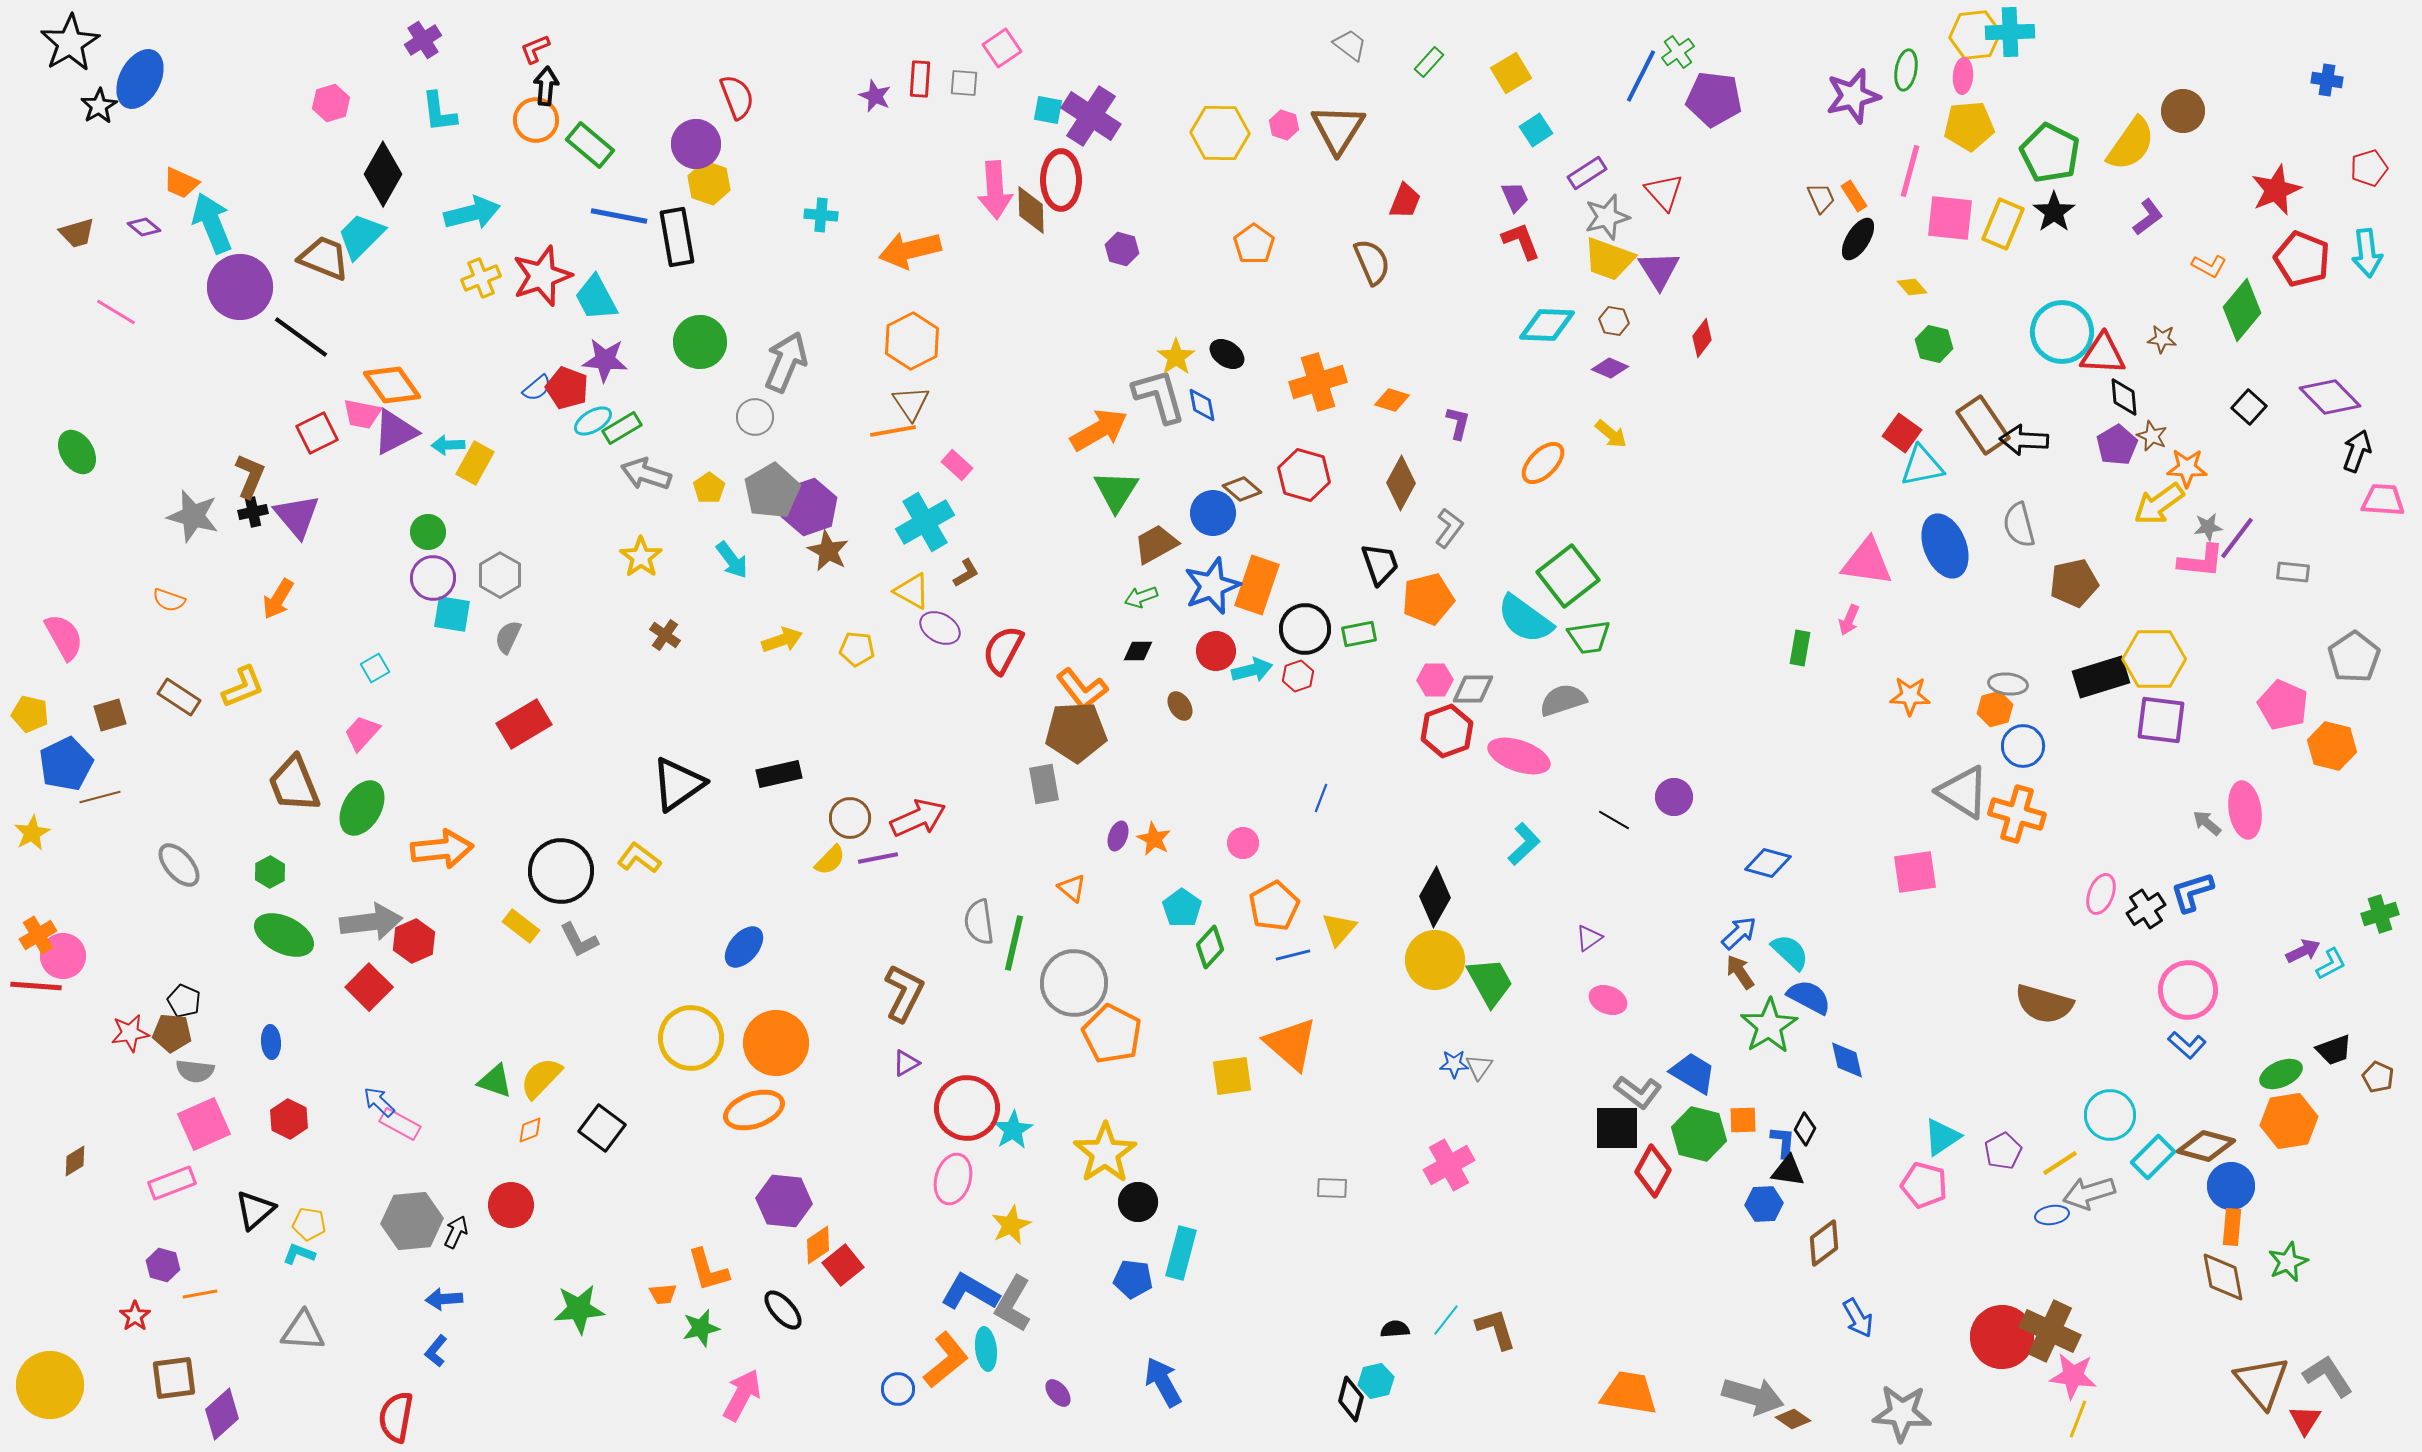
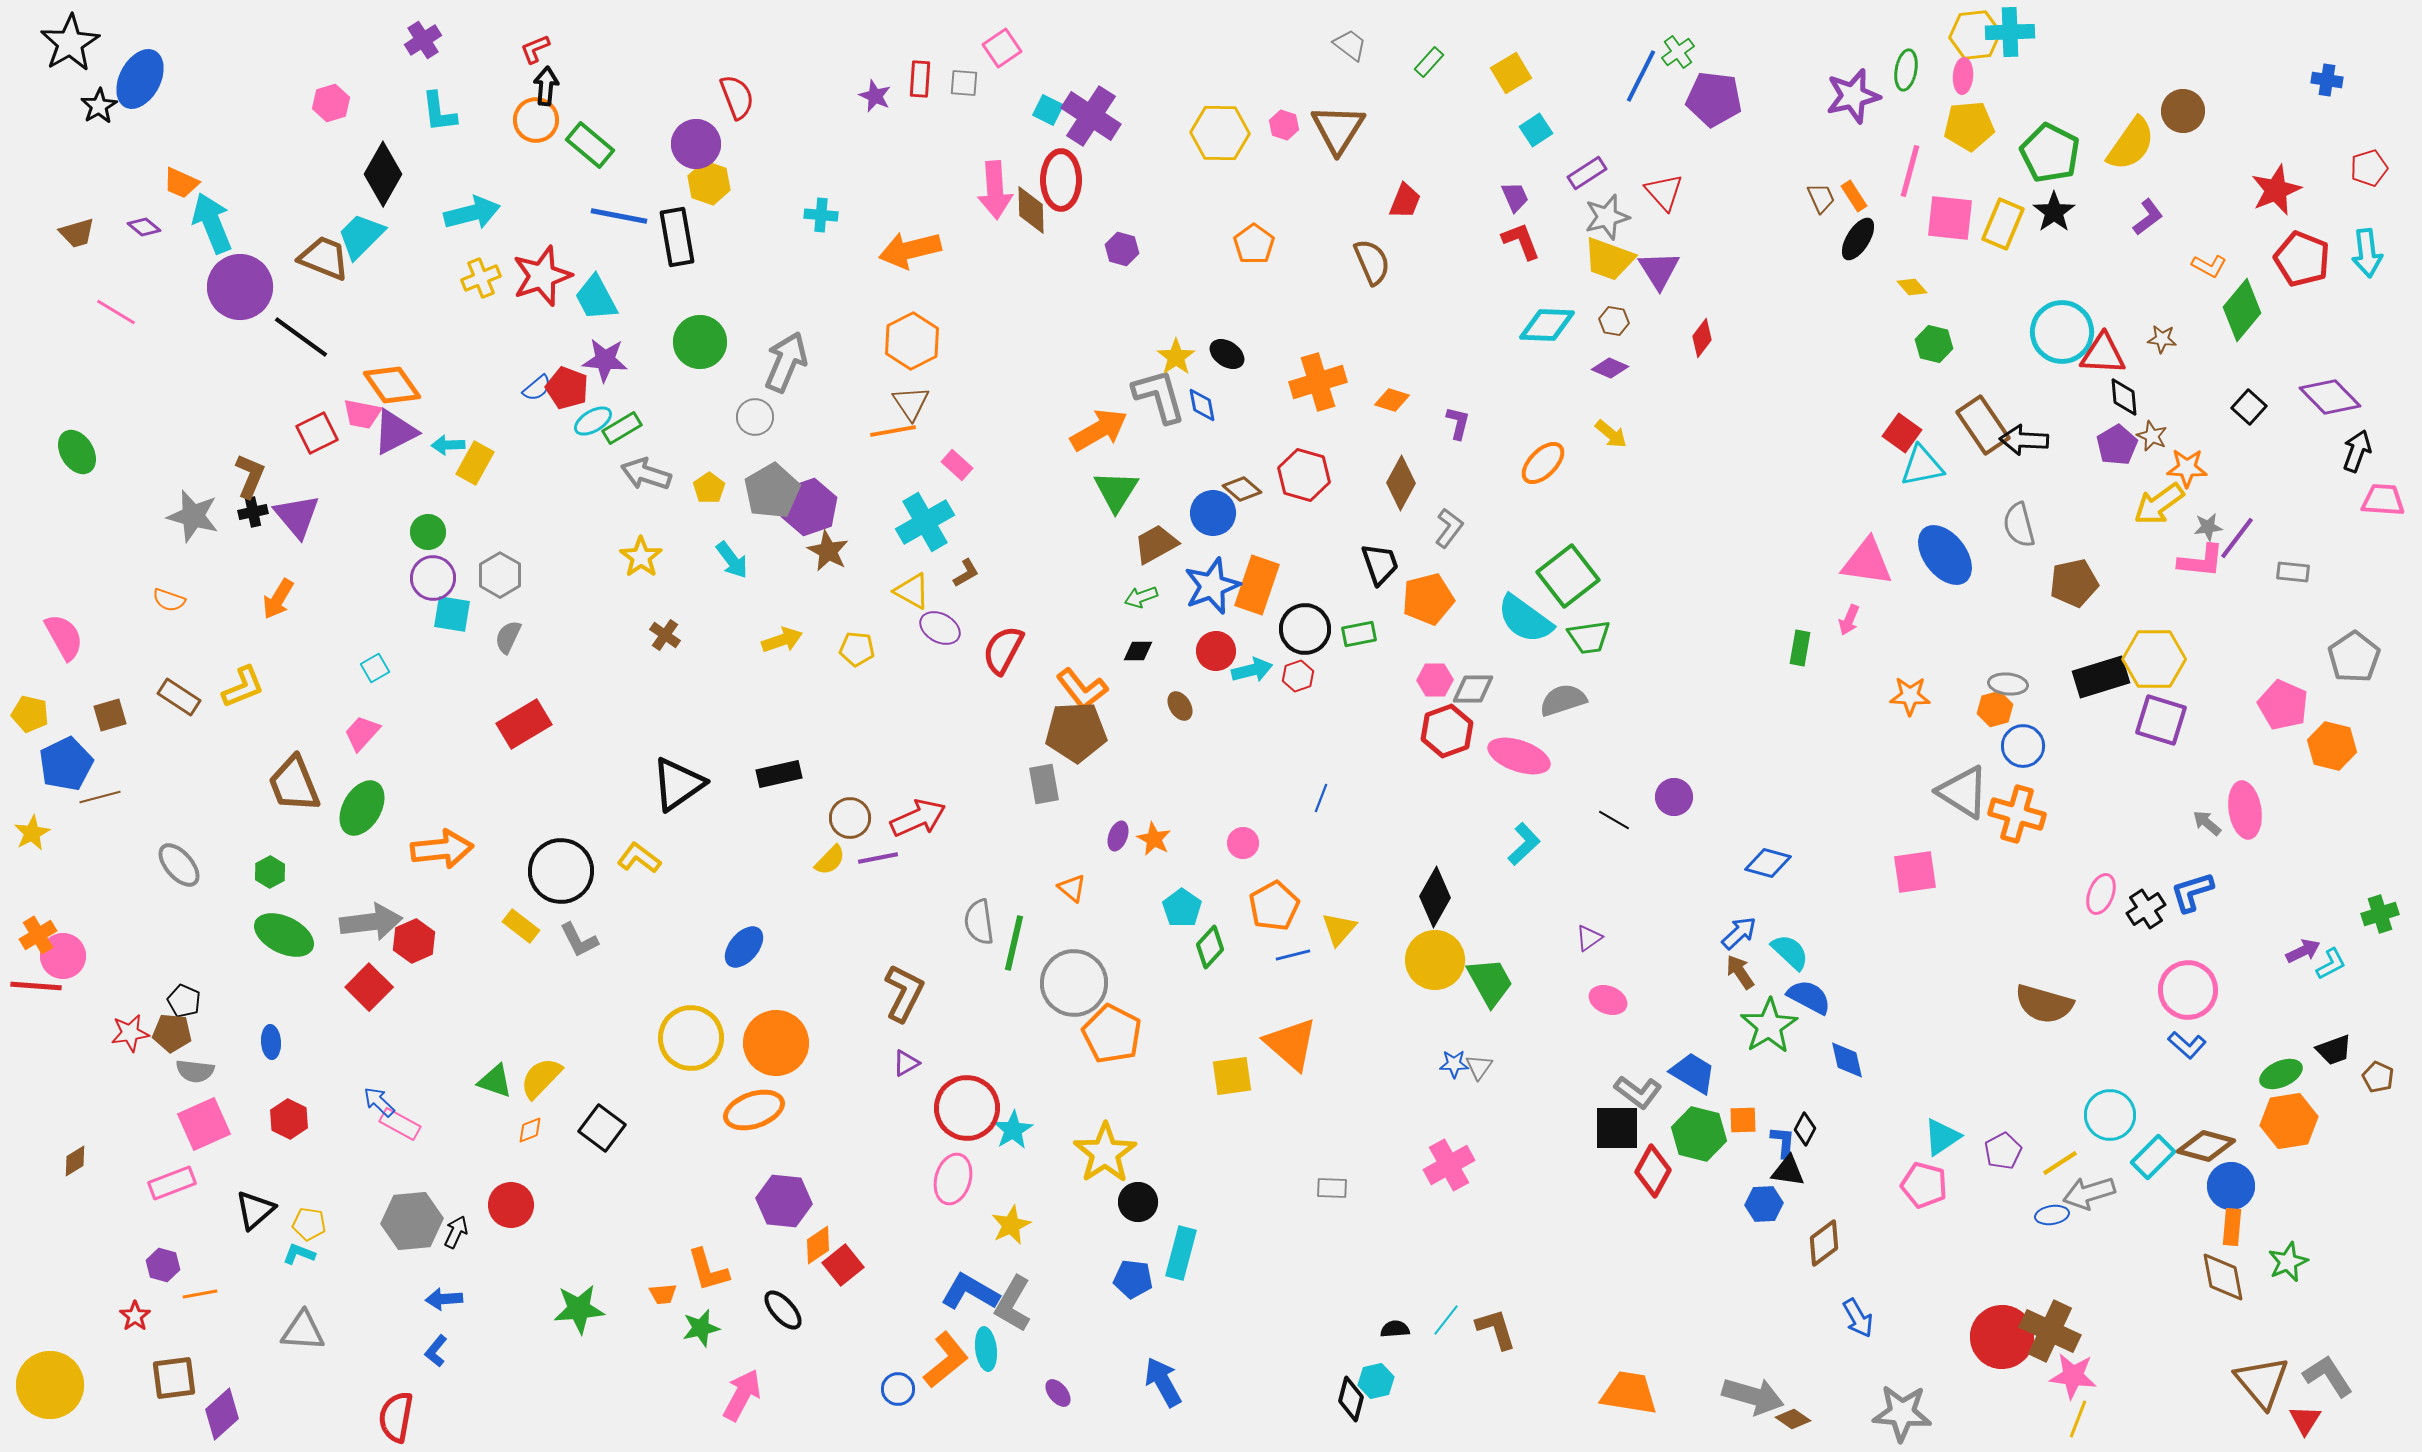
cyan square at (1048, 110): rotated 16 degrees clockwise
blue ellipse at (1945, 546): moved 9 px down; rotated 16 degrees counterclockwise
purple square at (2161, 720): rotated 10 degrees clockwise
